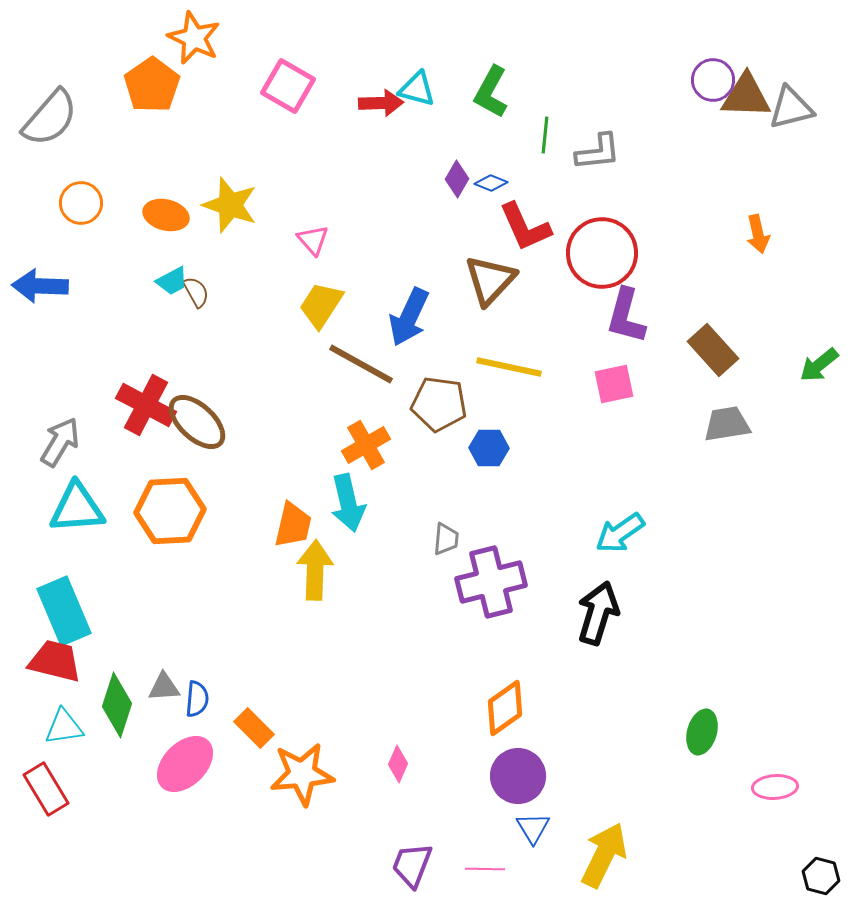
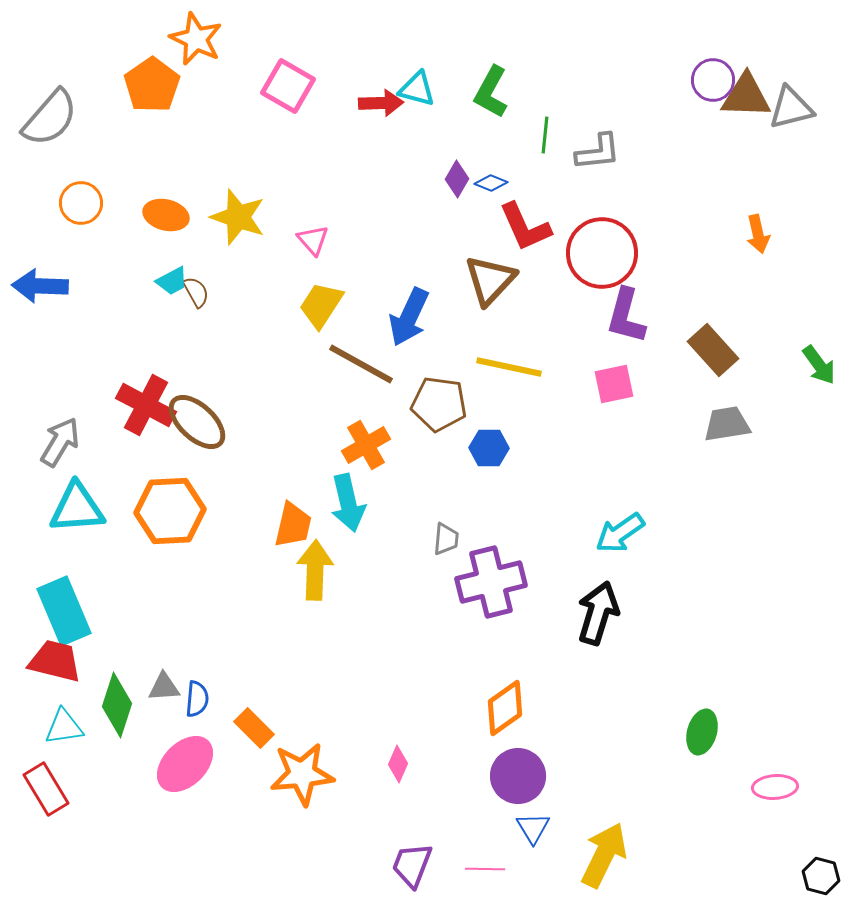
orange star at (194, 38): moved 2 px right, 1 px down
yellow star at (230, 205): moved 8 px right, 12 px down
green arrow at (819, 365): rotated 87 degrees counterclockwise
